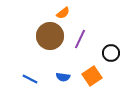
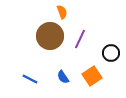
orange semicircle: moved 1 px left, 1 px up; rotated 72 degrees counterclockwise
blue semicircle: rotated 48 degrees clockwise
